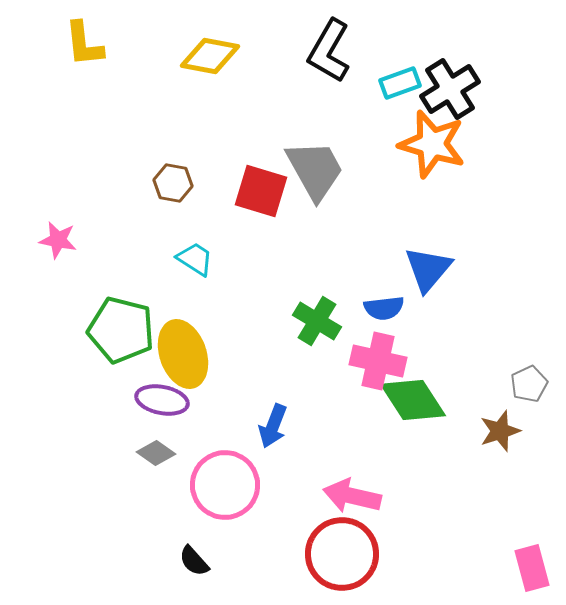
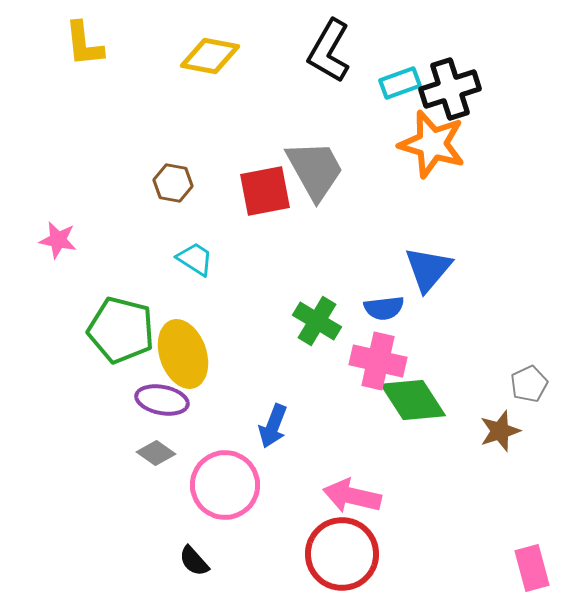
black cross: rotated 14 degrees clockwise
red square: moved 4 px right; rotated 28 degrees counterclockwise
